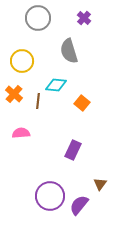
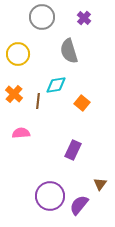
gray circle: moved 4 px right, 1 px up
yellow circle: moved 4 px left, 7 px up
cyan diamond: rotated 15 degrees counterclockwise
